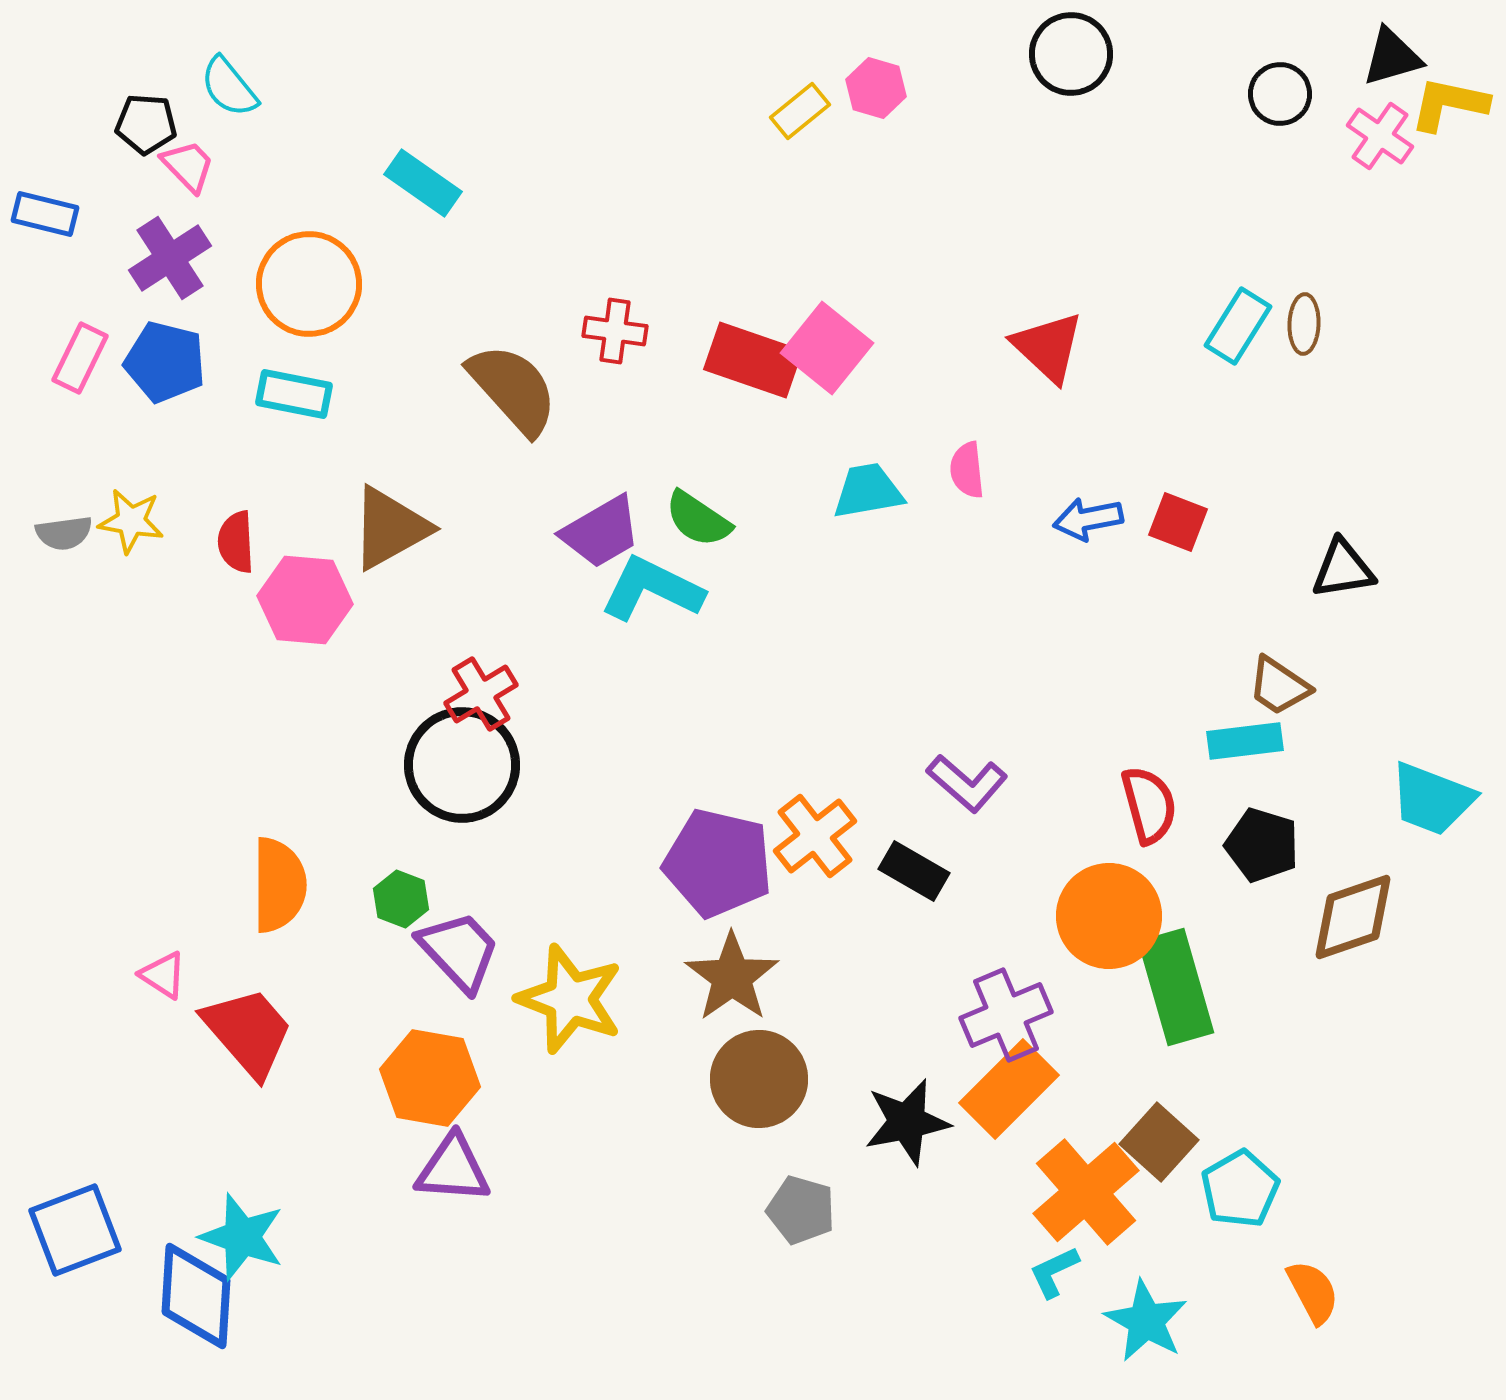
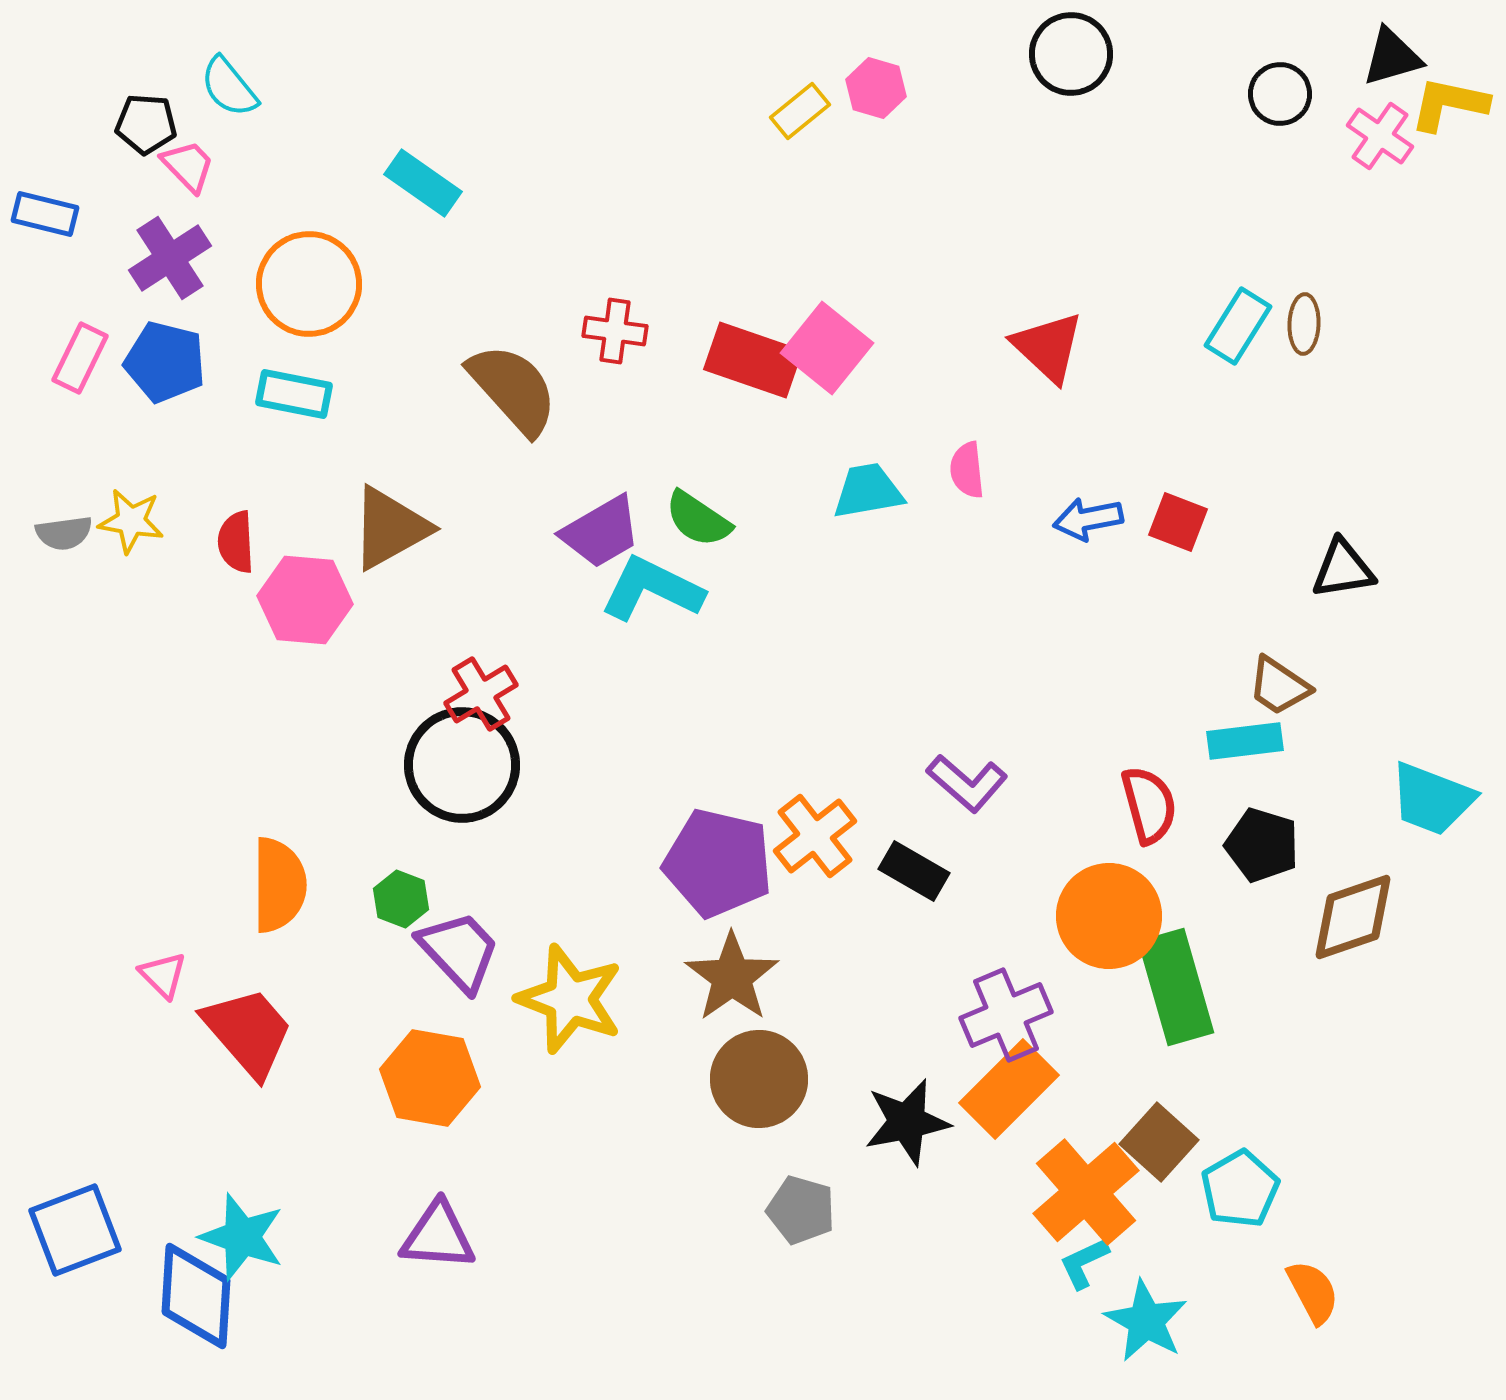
pink triangle at (163, 975): rotated 12 degrees clockwise
purple triangle at (453, 1169): moved 15 px left, 67 px down
cyan L-shape at (1054, 1272): moved 30 px right, 9 px up
